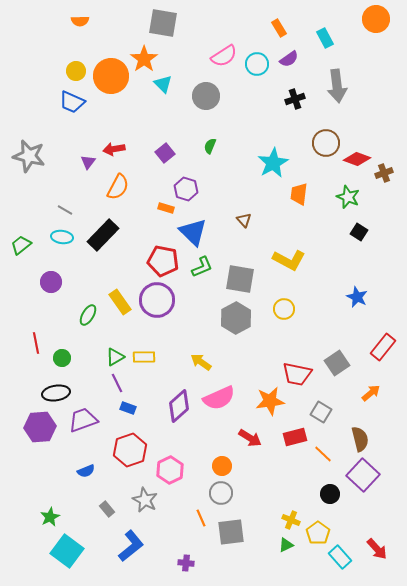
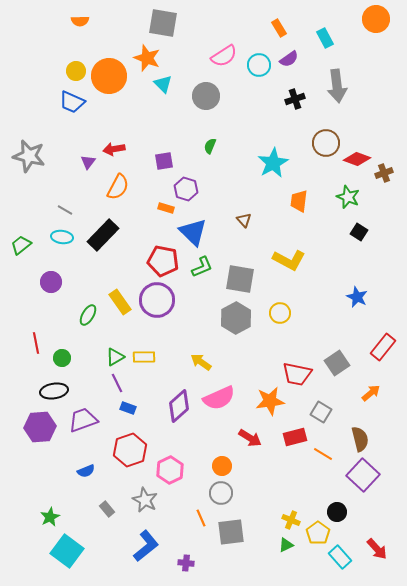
orange star at (144, 59): moved 3 px right, 1 px up; rotated 16 degrees counterclockwise
cyan circle at (257, 64): moved 2 px right, 1 px down
orange circle at (111, 76): moved 2 px left
purple square at (165, 153): moved 1 px left, 8 px down; rotated 30 degrees clockwise
orange trapezoid at (299, 194): moved 7 px down
yellow circle at (284, 309): moved 4 px left, 4 px down
black ellipse at (56, 393): moved 2 px left, 2 px up
orange line at (323, 454): rotated 12 degrees counterclockwise
black circle at (330, 494): moved 7 px right, 18 px down
blue L-shape at (131, 546): moved 15 px right
